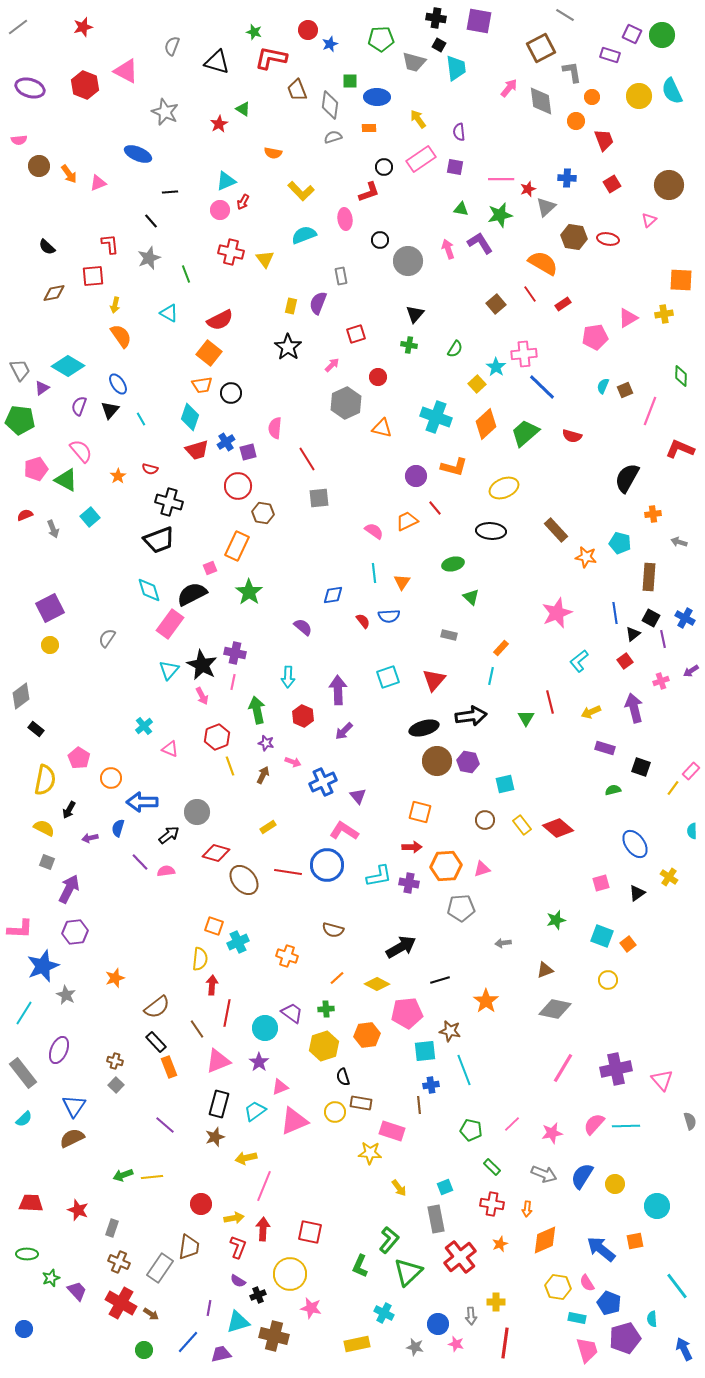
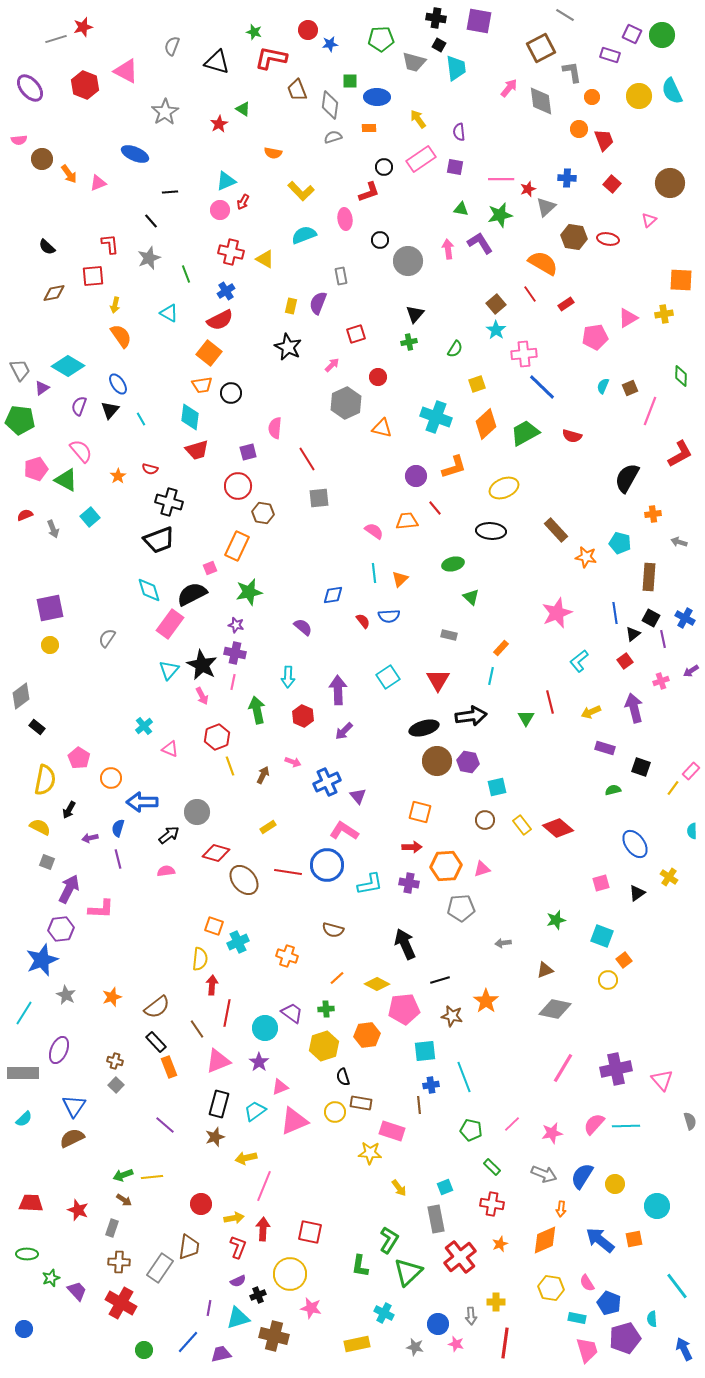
gray line at (18, 27): moved 38 px right, 12 px down; rotated 20 degrees clockwise
blue star at (330, 44): rotated 14 degrees clockwise
purple ellipse at (30, 88): rotated 32 degrees clockwise
gray star at (165, 112): rotated 16 degrees clockwise
orange circle at (576, 121): moved 3 px right, 8 px down
blue ellipse at (138, 154): moved 3 px left
brown circle at (39, 166): moved 3 px right, 7 px up
red square at (612, 184): rotated 18 degrees counterclockwise
brown circle at (669, 185): moved 1 px right, 2 px up
pink arrow at (448, 249): rotated 12 degrees clockwise
yellow triangle at (265, 259): rotated 24 degrees counterclockwise
red rectangle at (563, 304): moved 3 px right
green cross at (409, 345): moved 3 px up; rotated 21 degrees counterclockwise
black star at (288, 347): rotated 8 degrees counterclockwise
cyan star at (496, 367): moved 37 px up
yellow square at (477, 384): rotated 24 degrees clockwise
brown square at (625, 390): moved 5 px right, 2 px up
cyan diamond at (190, 417): rotated 12 degrees counterclockwise
green trapezoid at (525, 433): rotated 12 degrees clockwise
blue cross at (226, 442): moved 151 px up
red L-shape at (680, 449): moved 5 px down; rotated 128 degrees clockwise
orange L-shape at (454, 467): rotated 32 degrees counterclockwise
orange trapezoid at (407, 521): rotated 20 degrees clockwise
orange triangle at (402, 582): moved 2 px left, 3 px up; rotated 12 degrees clockwise
green star at (249, 592): rotated 24 degrees clockwise
purple square at (50, 608): rotated 16 degrees clockwise
cyan square at (388, 677): rotated 15 degrees counterclockwise
red triangle at (434, 680): moved 4 px right; rotated 10 degrees counterclockwise
black rectangle at (36, 729): moved 1 px right, 2 px up
purple star at (266, 743): moved 30 px left, 118 px up
blue cross at (323, 782): moved 4 px right
cyan square at (505, 784): moved 8 px left, 3 px down
yellow semicircle at (44, 828): moved 4 px left, 1 px up
purple line at (140, 862): moved 22 px left, 3 px up; rotated 30 degrees clockwise
cyan L-shape at (379, 876): moved 9 px left, 8 px down
pink L-shape at (20, 929): moved 81 px right, 20 px up
purple hexagon at (75, 932): moved 14 px left, 3 px up
orange square at (628, 944): moved 4 px left, 16 px down
black arrow at (401, 947): moved 4 px right, 3 px up; rotated 84 degrees counterclockwise
blue star at (43, 966): moved 1 px left, 6 px up
orange star at (115, 978): moved 3 px left, 19 px down
pink pentagon at (407, 1013): moved 3 px left, 4 px up
brown star at (450, 1031): moved 2 px right, 15 px up
cyan line at (464, 1070): moved 7 px down
gray rectangle at (23, 1073): rotated 52 degrees counterclockwise
orange arrow at (527, 1209): moved 34 px right
green L-shape at (389, 1240): rotated 8 degrees counterclockwise
orange square at (635, 1241): moved 1 px left, 2 px up
blue arrow at (601, 1249): moved 1 px left, 9 px up
brown cross at (119, 1262): rotated 20 degrees counterclockwise
green L-shape at (360, 1266): rotated 15 degrees counterclockwise
purple semicircle at (238, 1281): rotated 56 degrees counterclockwise
yellow hexagon at (558, 1287): moved 7 px left, 1 px down
brown arrow at (151, 1314): moved 27 px left, 114 px up
cyan triangle at (238, 1322): moved 4 px up
